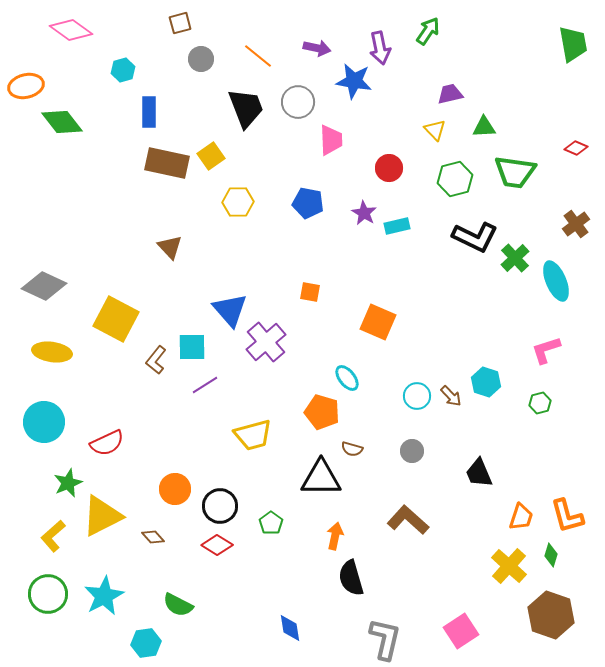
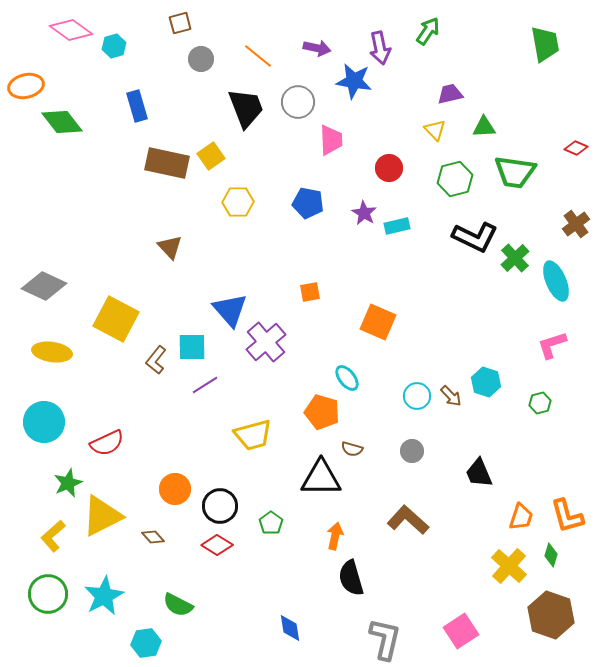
green trapezoid at (573, 44): moved 28 px left
cyan hexagon at (123, 70): moved 9 px left, 24 px up
blue rectangle at (149, 112): moved 12 px left, 6 px up; rotated 16 degrees counterclockwise
orange square at (310, 292): rotated 20 degrees counterclockwise
pink L-shape at (546, 350): moved 6 px right, 5 px up
